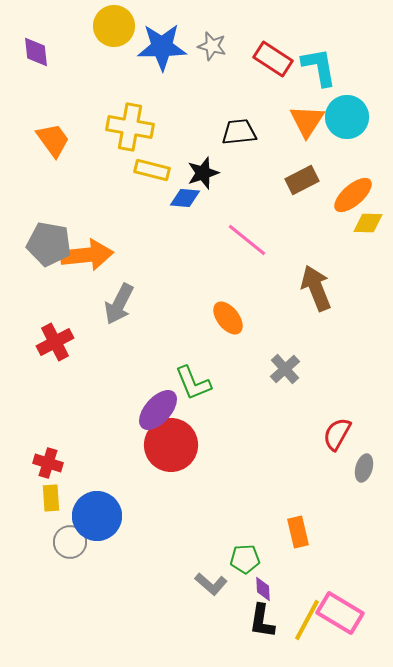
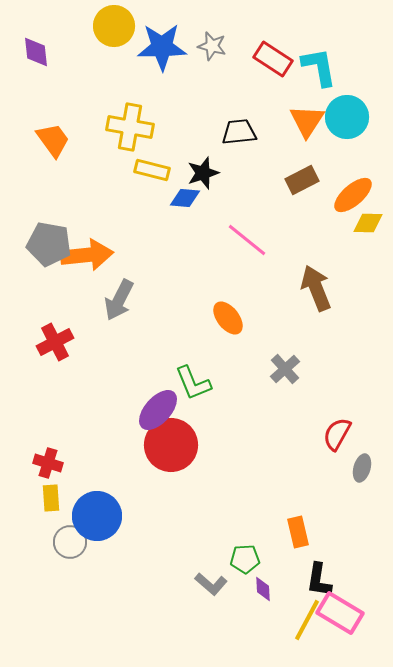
gray arrow at (119, 304): moved 4 px up
gray ellipse at (364, 468): moved 2 px left
black L-shape at (262, 621): moved 57 px right, 41 px up
